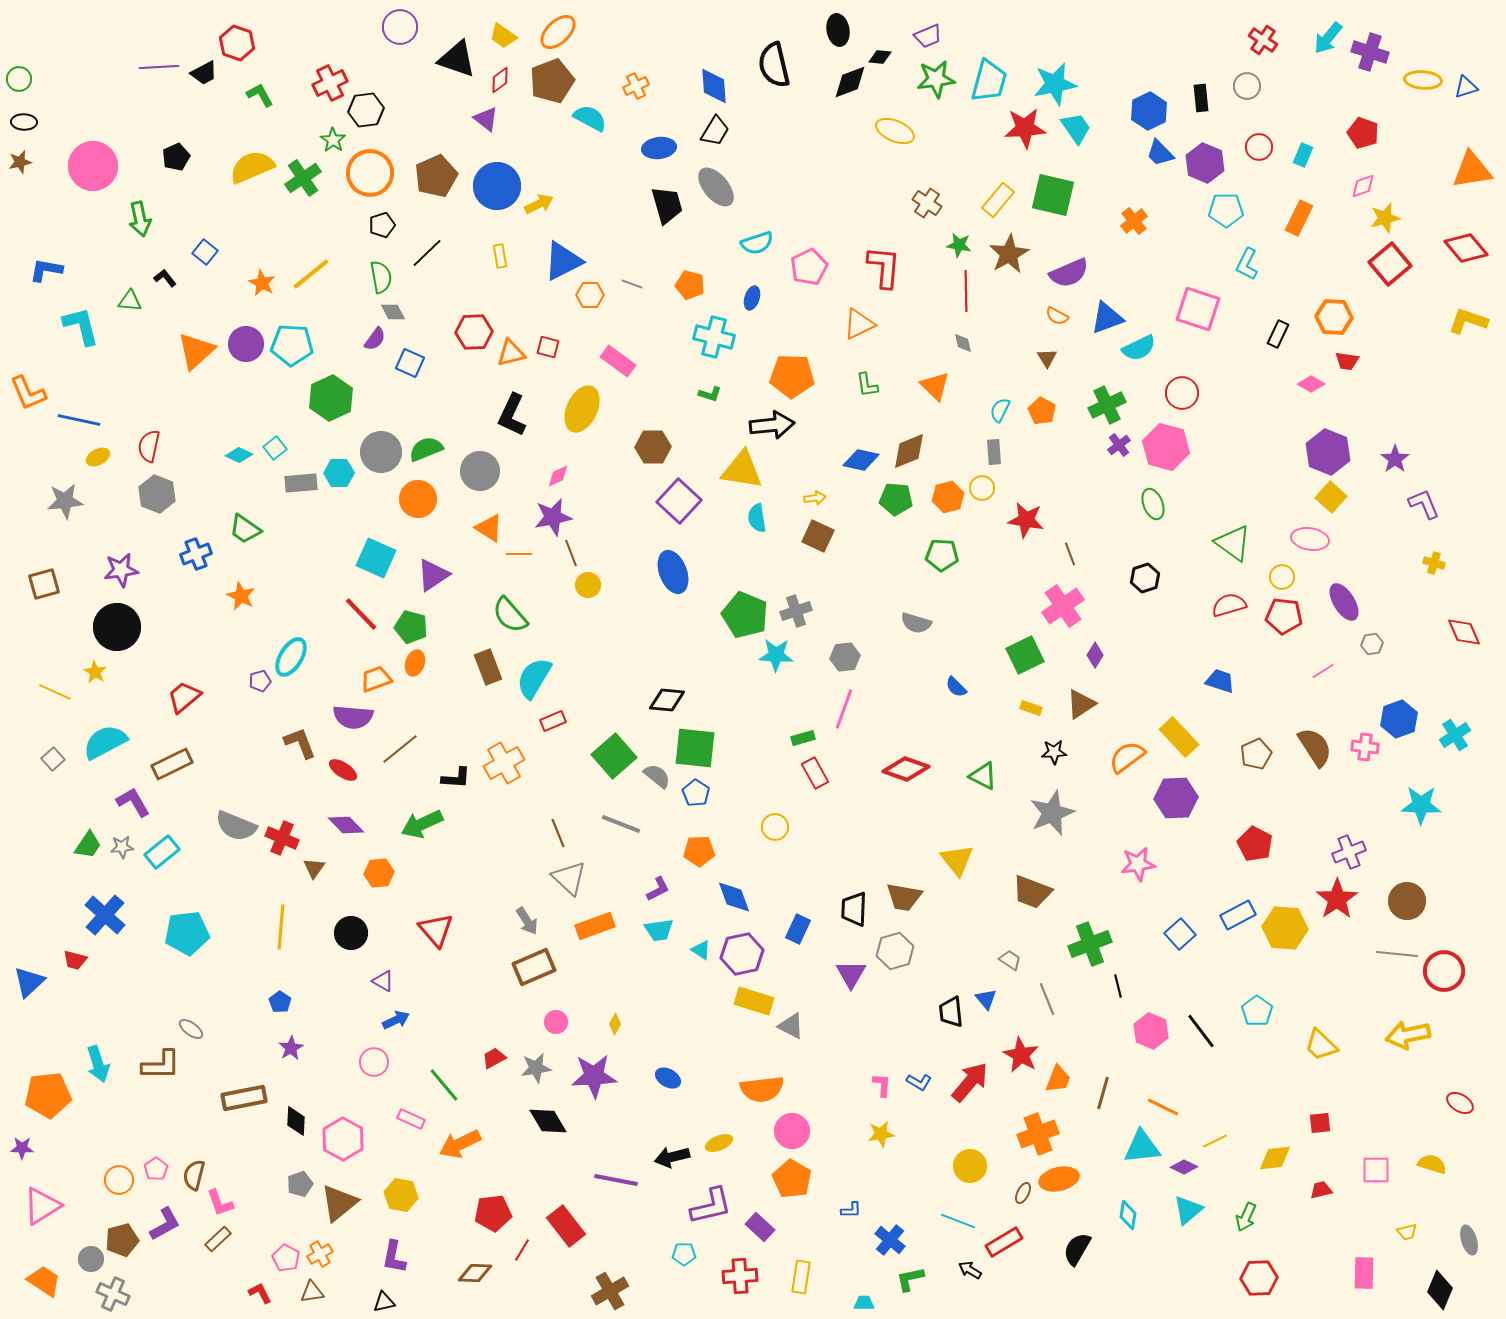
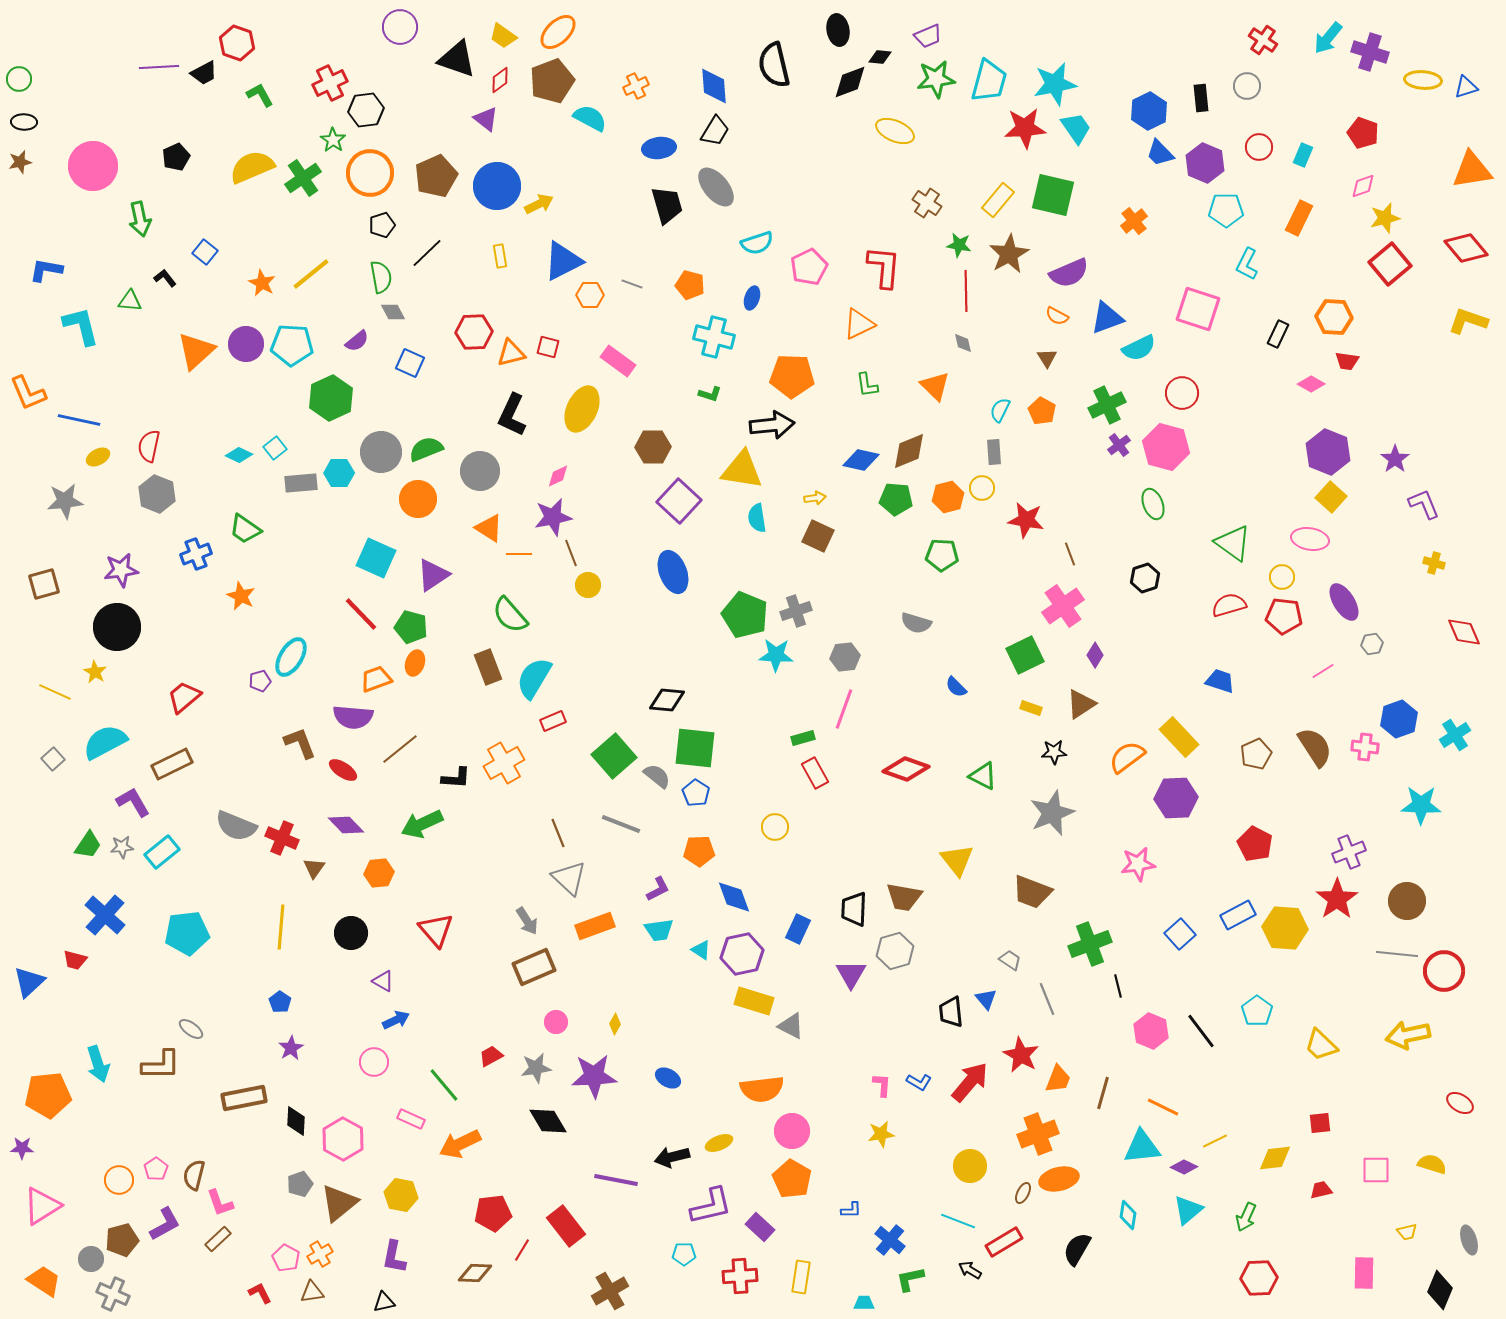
purple semicircle at (375, 339): moved 18 px left, 2 px down; rotated 15 degrees clockwise
red trapezoid at (494, 1058): moved 3 px left, 2 px up
